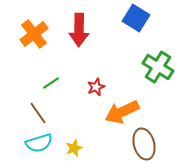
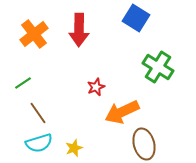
green line: moved 28 px left
